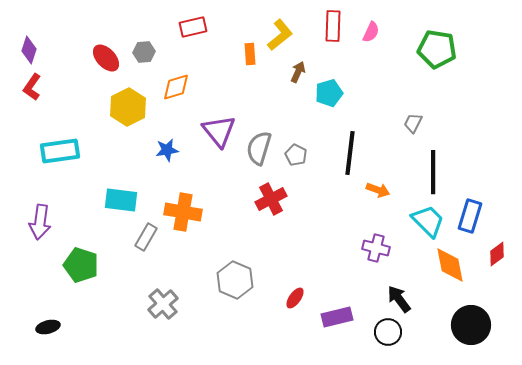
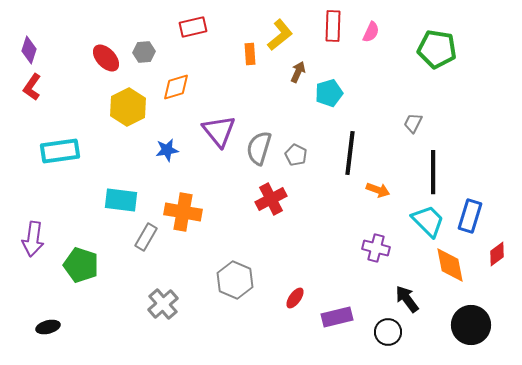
purple arrow at (40, 222): moved 7 px left, 17 px down
black arrow at (399, 299): moved 8 px right
